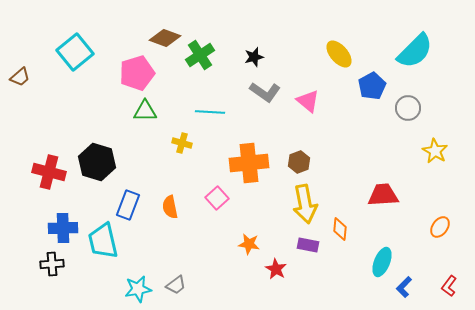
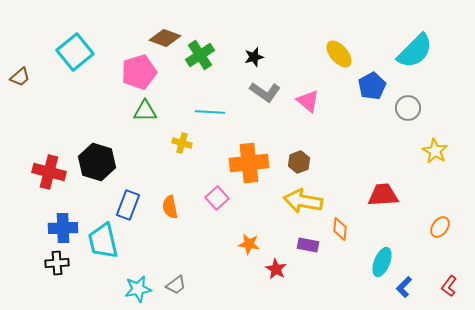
pink pentagon: moved 2 px right, 1 px up
yellow arrow: moved 2 px left, 3 px up; rotated 111 degrees clockwise
black cross: moved 5 px right, 1 px up
